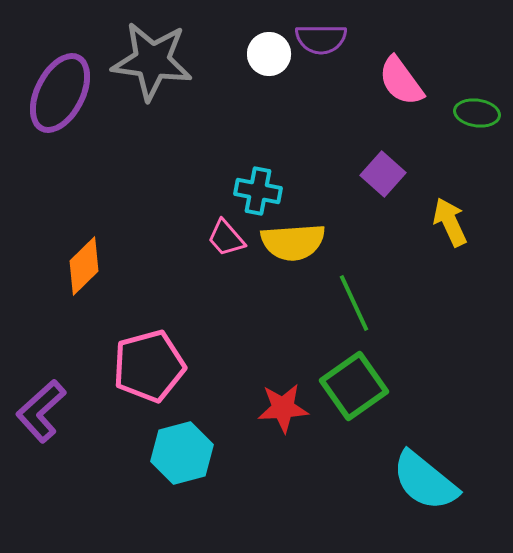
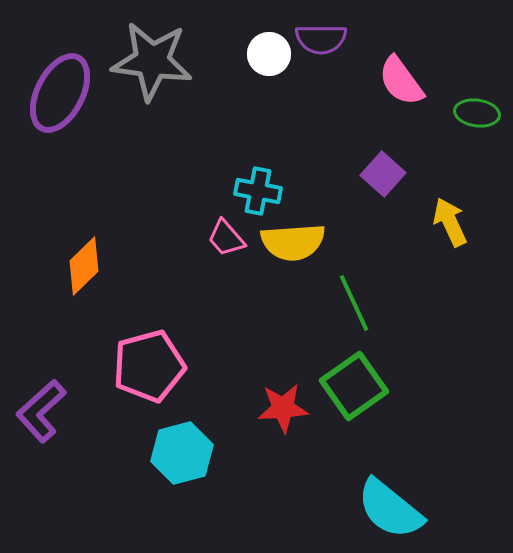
cyan semicircle: moved 35 px left, 28 px down
